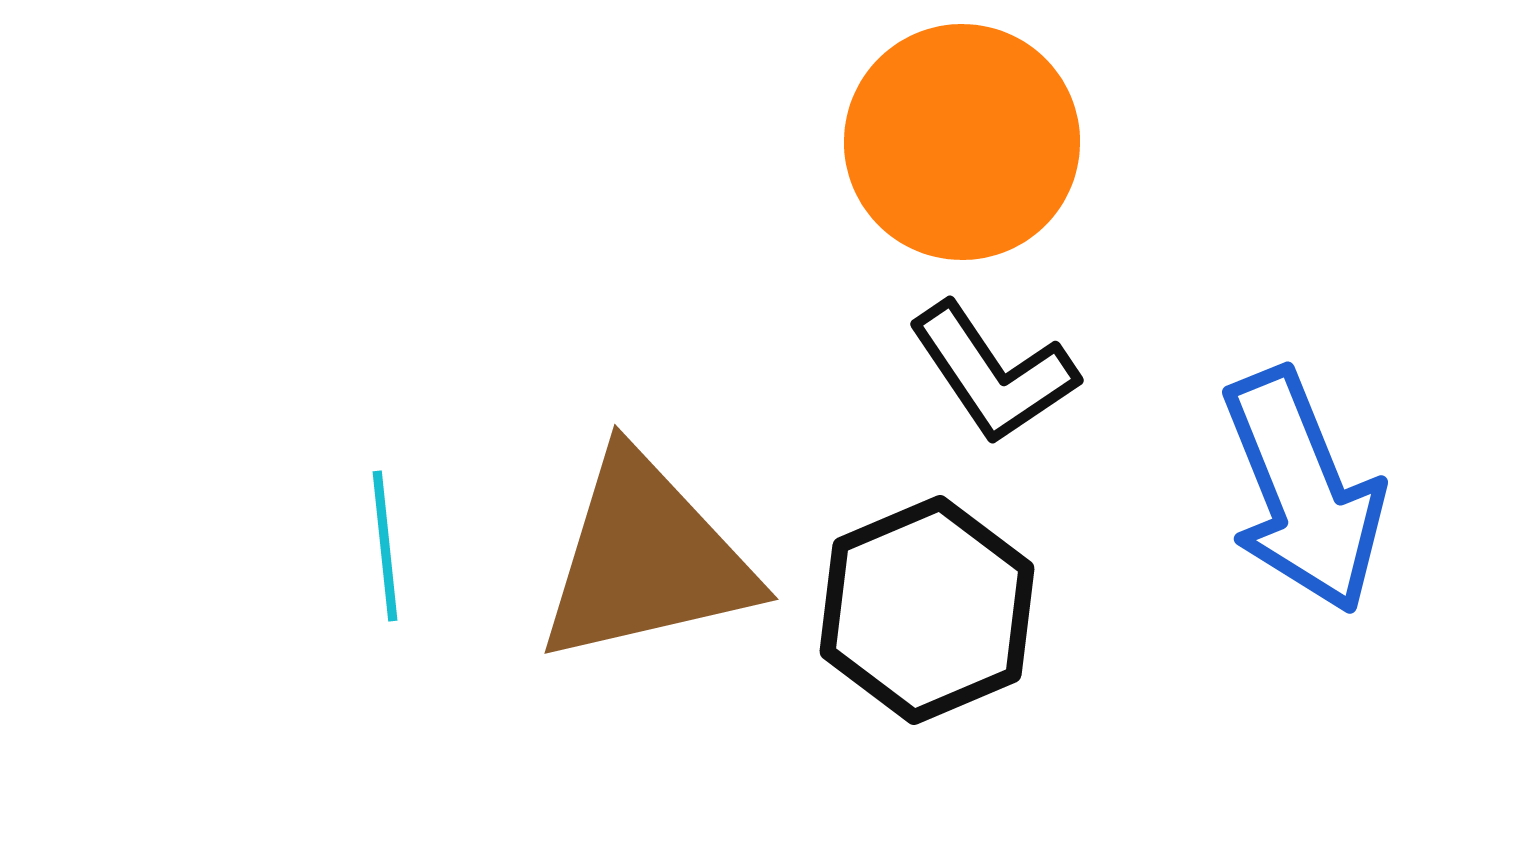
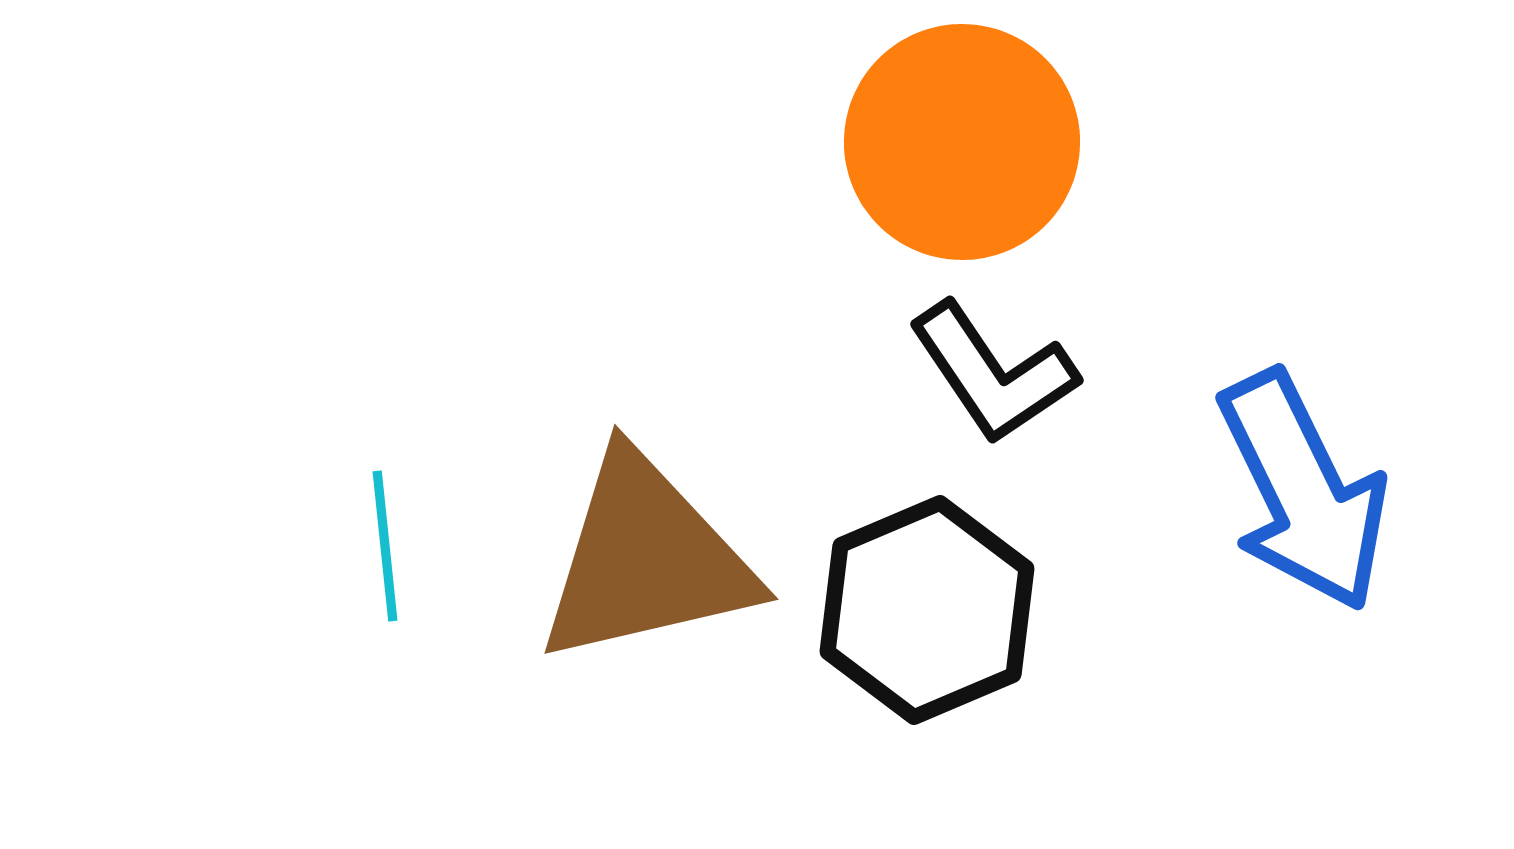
blue arrow: rotated 4 degrees counterclockwise
